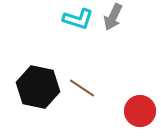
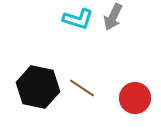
red circle: moved 5 px left, 13 px up
